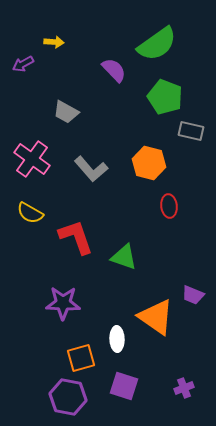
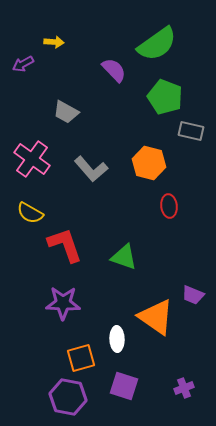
red L-shape: moved 11 px left, 8 px down
